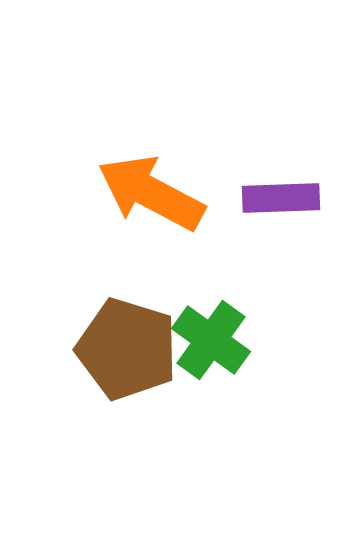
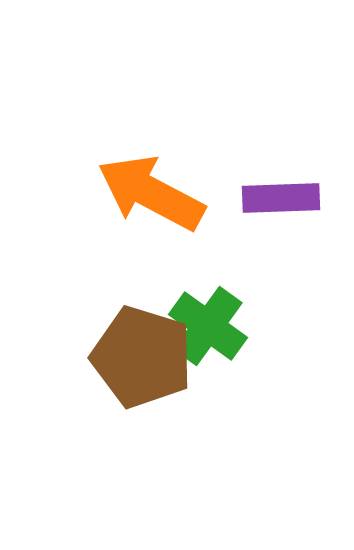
green cross: moved 3 px left, 14 px up
brown pentagon: moved 15 px right, 8 px down
